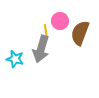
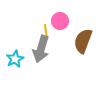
brown semicircle: moved 3 px right, 8 px down
cyan star: rotated 30 degrees clockwise
